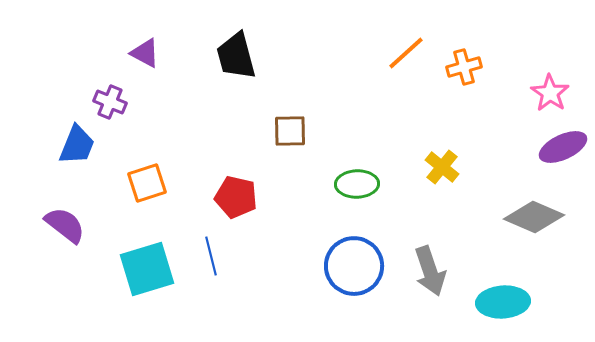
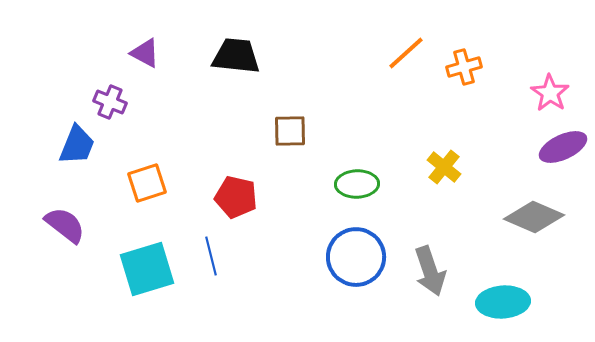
black trapezoid: rotated 111 degrees clockwise
yellow cross: moved 2 px right
blue circle: moved 2 px right, 9 px up
